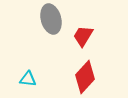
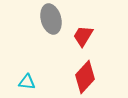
cyan triangle: moved 1 px left, 3 px down
